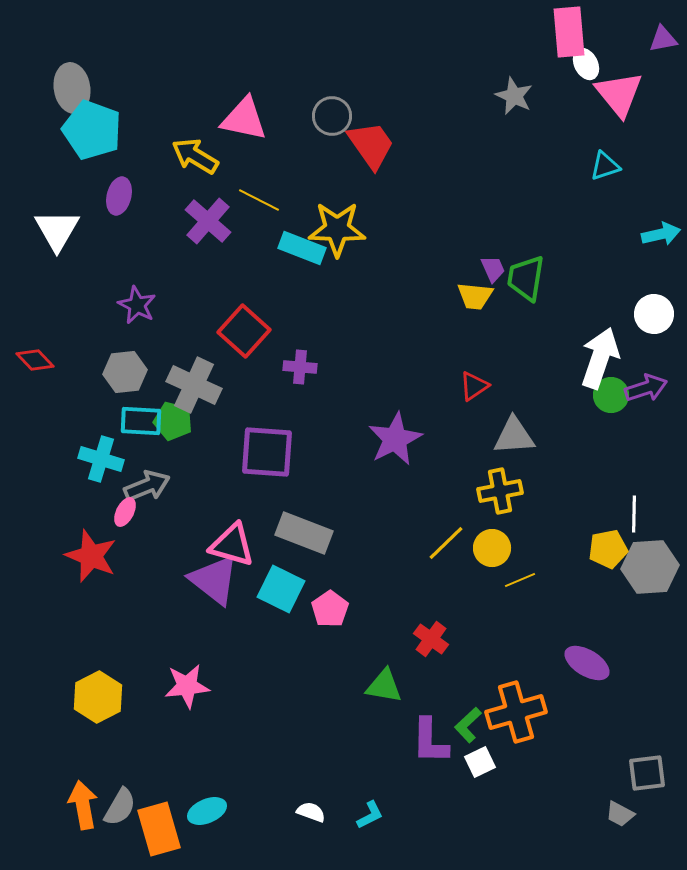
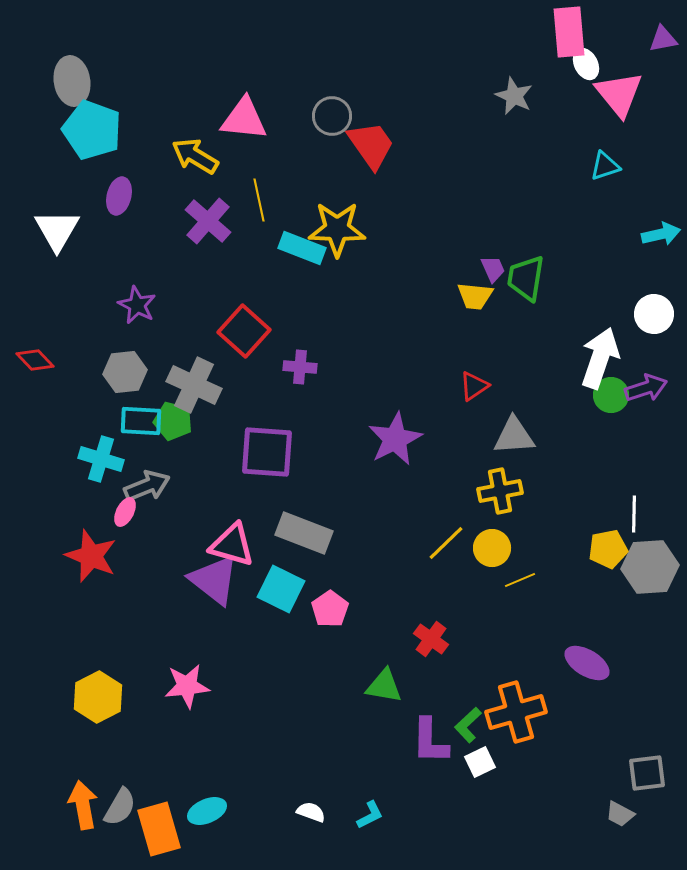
gray ellipse at (72, 88): moved 7 px up
pink triangle at (244, 119): rotated 6 degrees counterclockwise
yellow line at (259, 200): rotated 51 degrees clockwise
